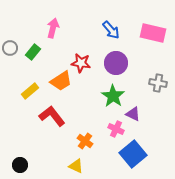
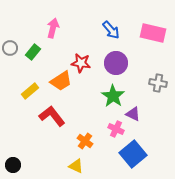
black circle: moved 7 px left
